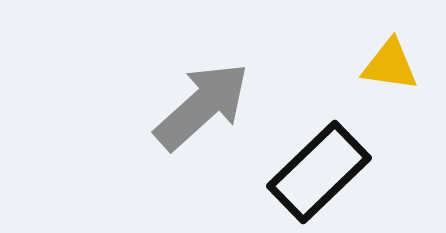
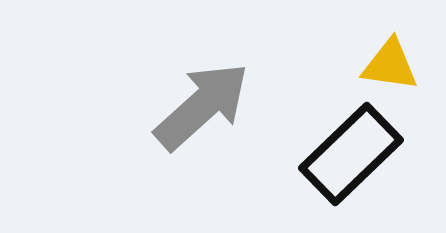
black rectangle: moved 32 px right, 18 px up
